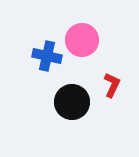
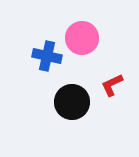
pink circle: moved 2 px up
red L-shape: rotated 140 degrees counterclockwise
